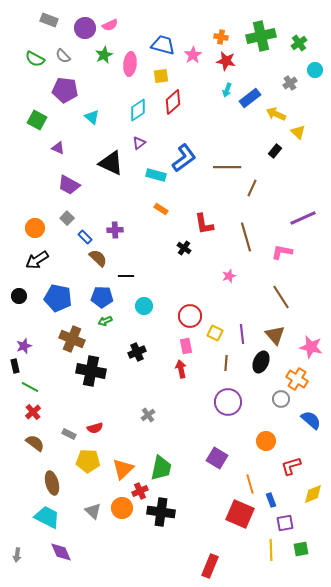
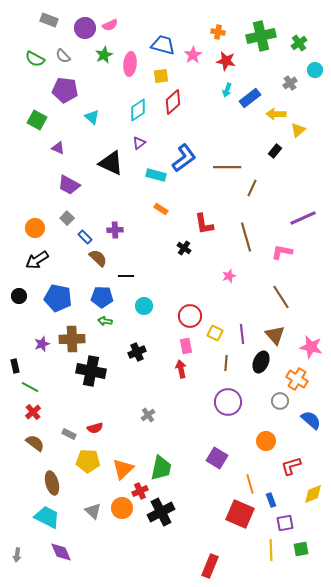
orange cross at (221, 37): moved 3 px left, 5 px up
yellow arrow at (276, 114): rotated 24 degrees counterclockwise
yellow triangle at (298, 132): moved 2 px up; rotated 35 degrees clockwise
green arrow at (105, 321): rotated 32 degrees clockwise
brown cross at (72, 339): rotated 25 degrees counterclockwise
purple star at (24, 346): moved 18 px right, 2 px up
gray circle at (281, 399): moved 1 px left, 2 px down
black cross at (161, 512): rotated 36 degrees counterclockwise
